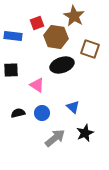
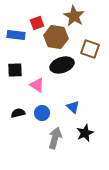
blue rectangle: moved 3 px right, 1 px up
black square: moved 4 px right
gray arrow: rotated 35 degrees counterclockwise
